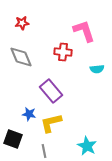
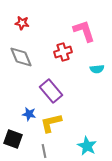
red star: rotated 16 degrees clockwise
red cross: rotated 24 degrees counterclockwise
